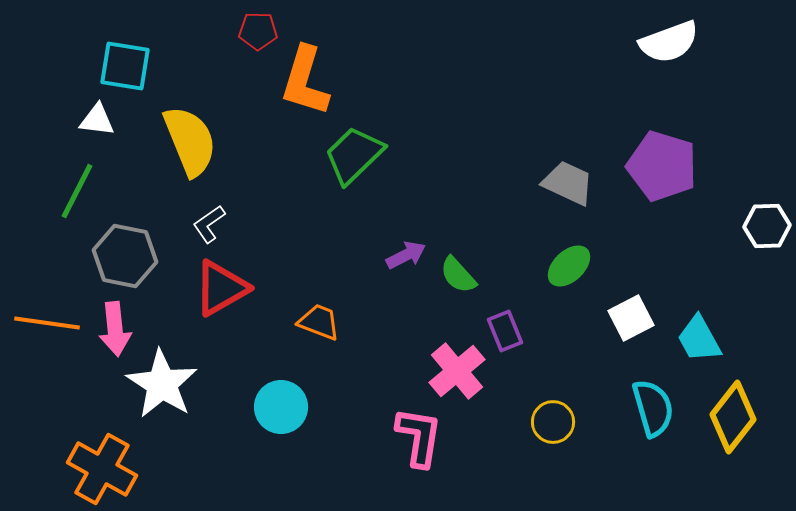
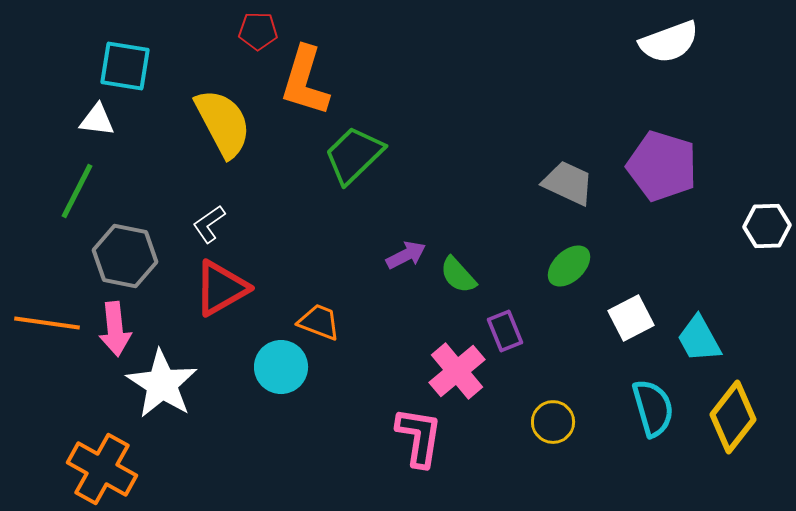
yellow semicircle: moved 33 px right, 18 px up; rotated 6 degrees counterclockwise
cyan circle: moved 40 px up
